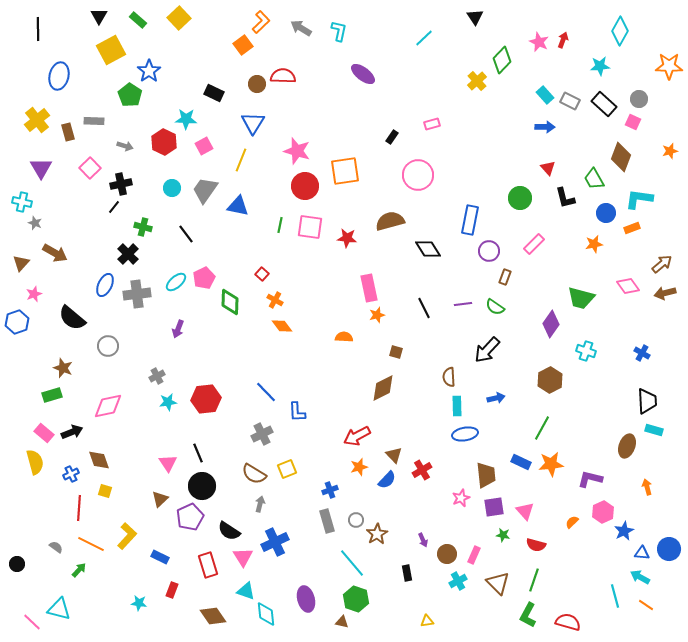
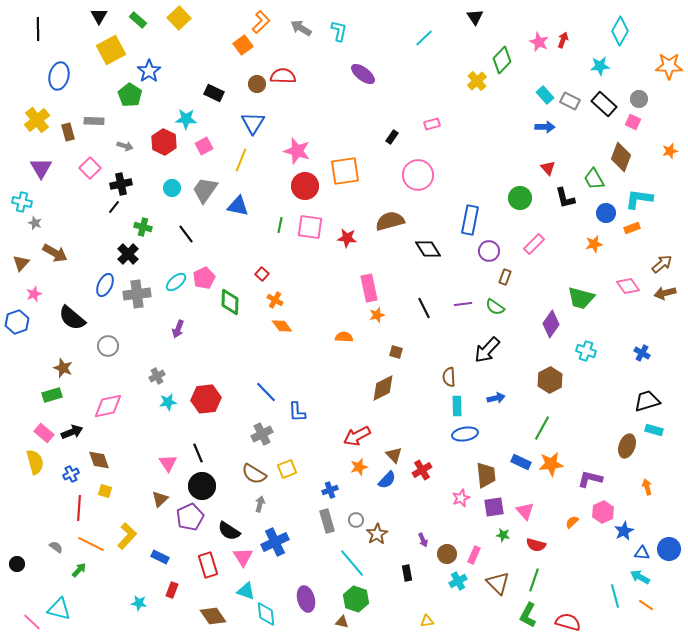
black trapezoid at (647, 401): rotated 104 degrees counterclockwise
